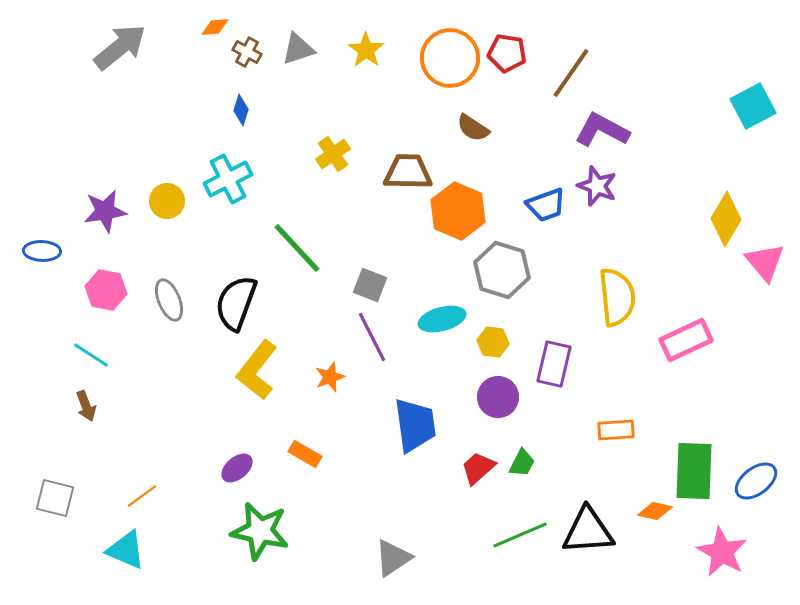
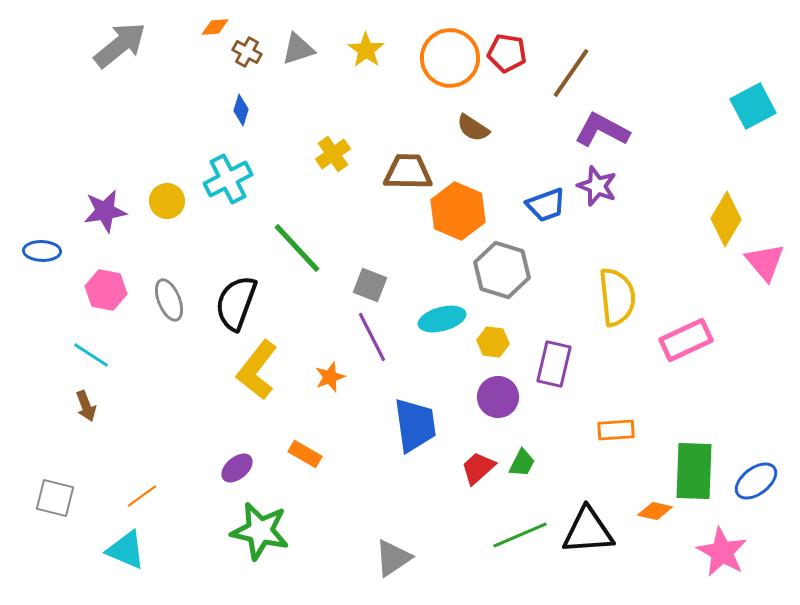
gray arrow at (120, 47): moved 2 px up
